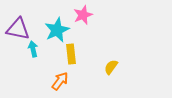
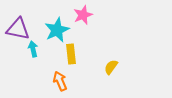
orange arrow: rotated 60 degrees counterclockwise
